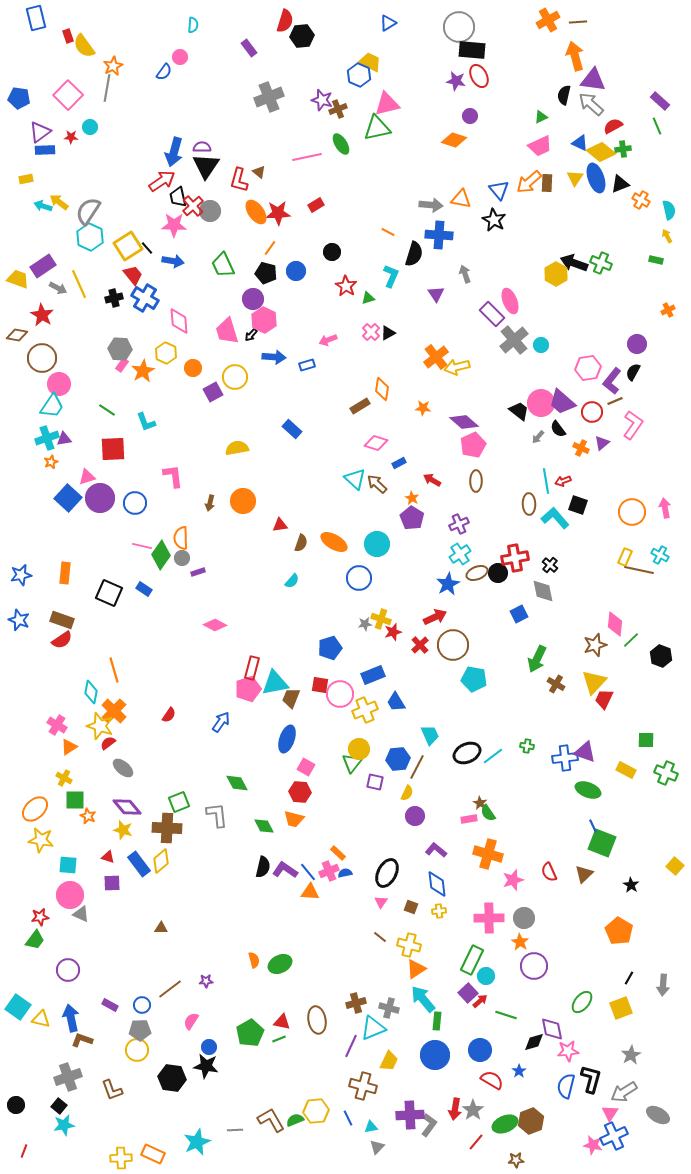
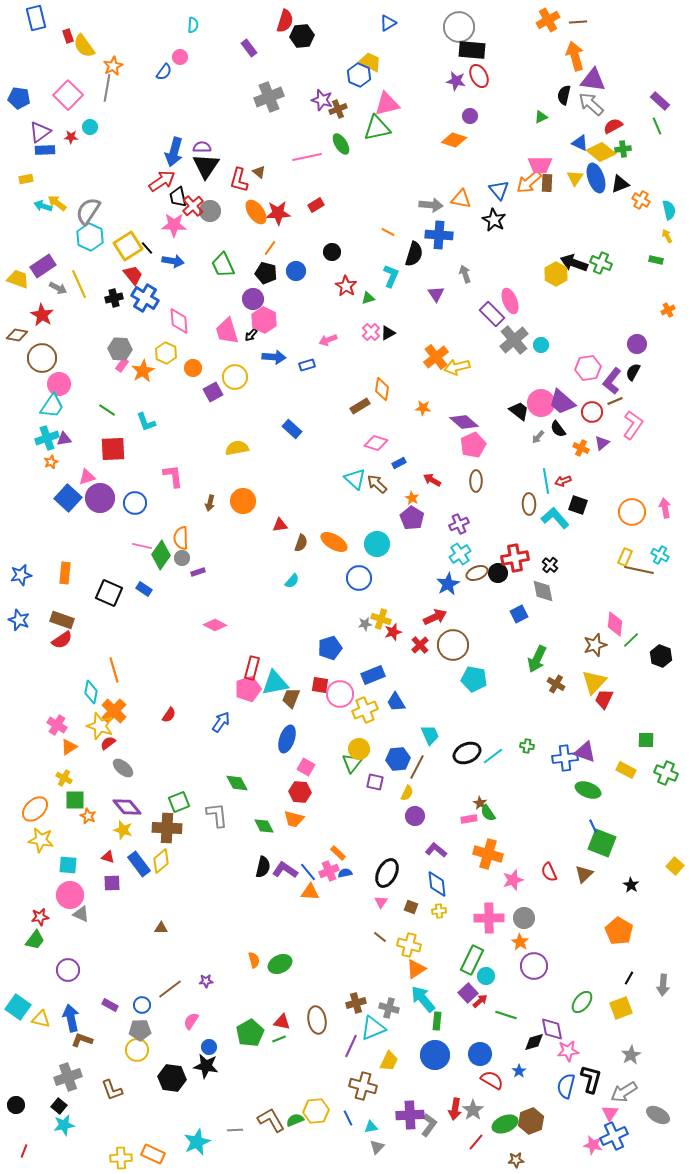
pink trapezoid at (540, 146): moved 19 px down; rotated 25 degrees clockwise
yellow arrow at (59, 202): moved 2 px left, 1 px down
blue circle at (480, 1050): moved 4 px down
